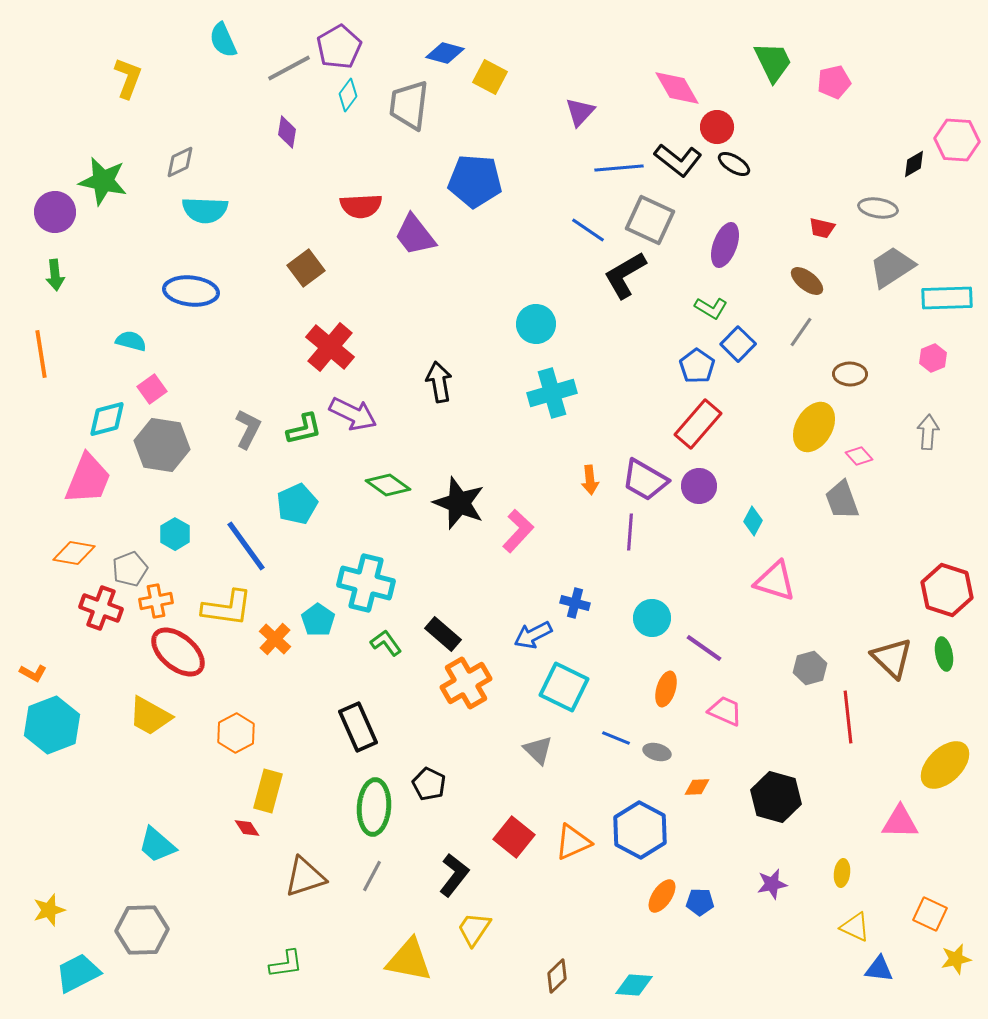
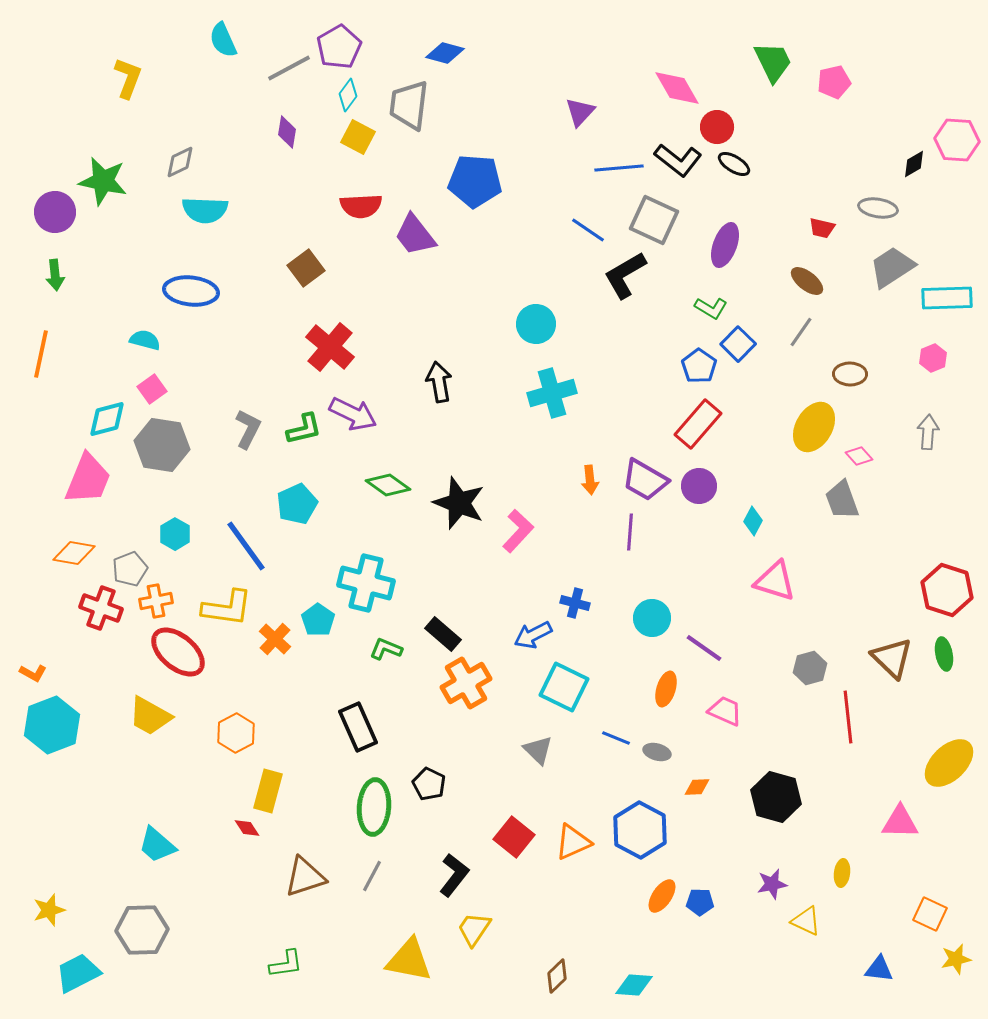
yellow square at (490, 77): moved 132 px left, 60 px down
gray square at (650, 220): moved 4 px right
cyan semicircle at (131, 341): moved 14 px right, 1 px up
orange line at (41, 354): rotated 21 degrees clockwise
blue pentagon at (697, 366): moved 2 px right
green L-shape at (386, 643): moved 6 px down; rotated 32 degrees counterclockwise
yellow ellipse at (945, 765): moved 4 px right, 2 px up
yellow triangle at (855, 927): moved 49 px left, 6 px up
